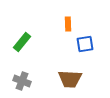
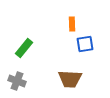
orange rectangle: moved 4 px right
green rectangle: moved 2 px right, 6 px down
gray cross: moved 5 px left
